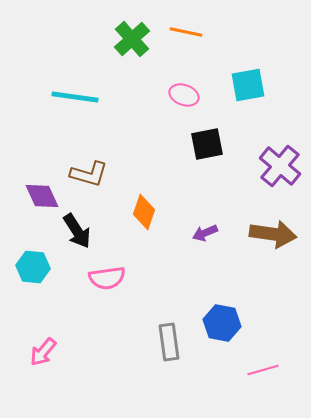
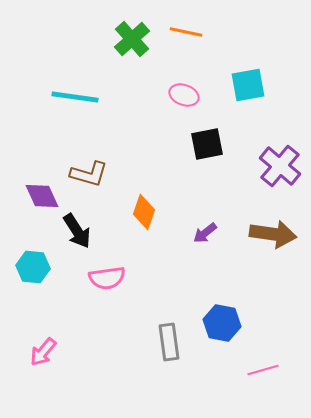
purple arrow: rotated 15 degrees counterclockwise
